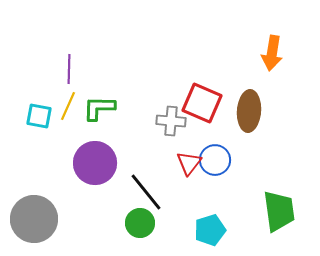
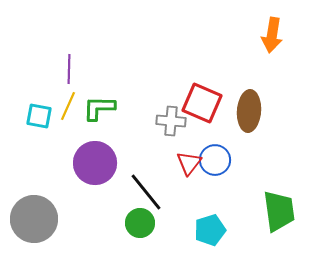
orange arrow: moved 18 px up
